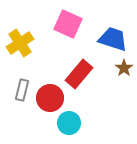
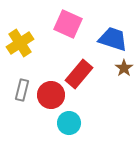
red circle: moved 1 px right, 3 px up
